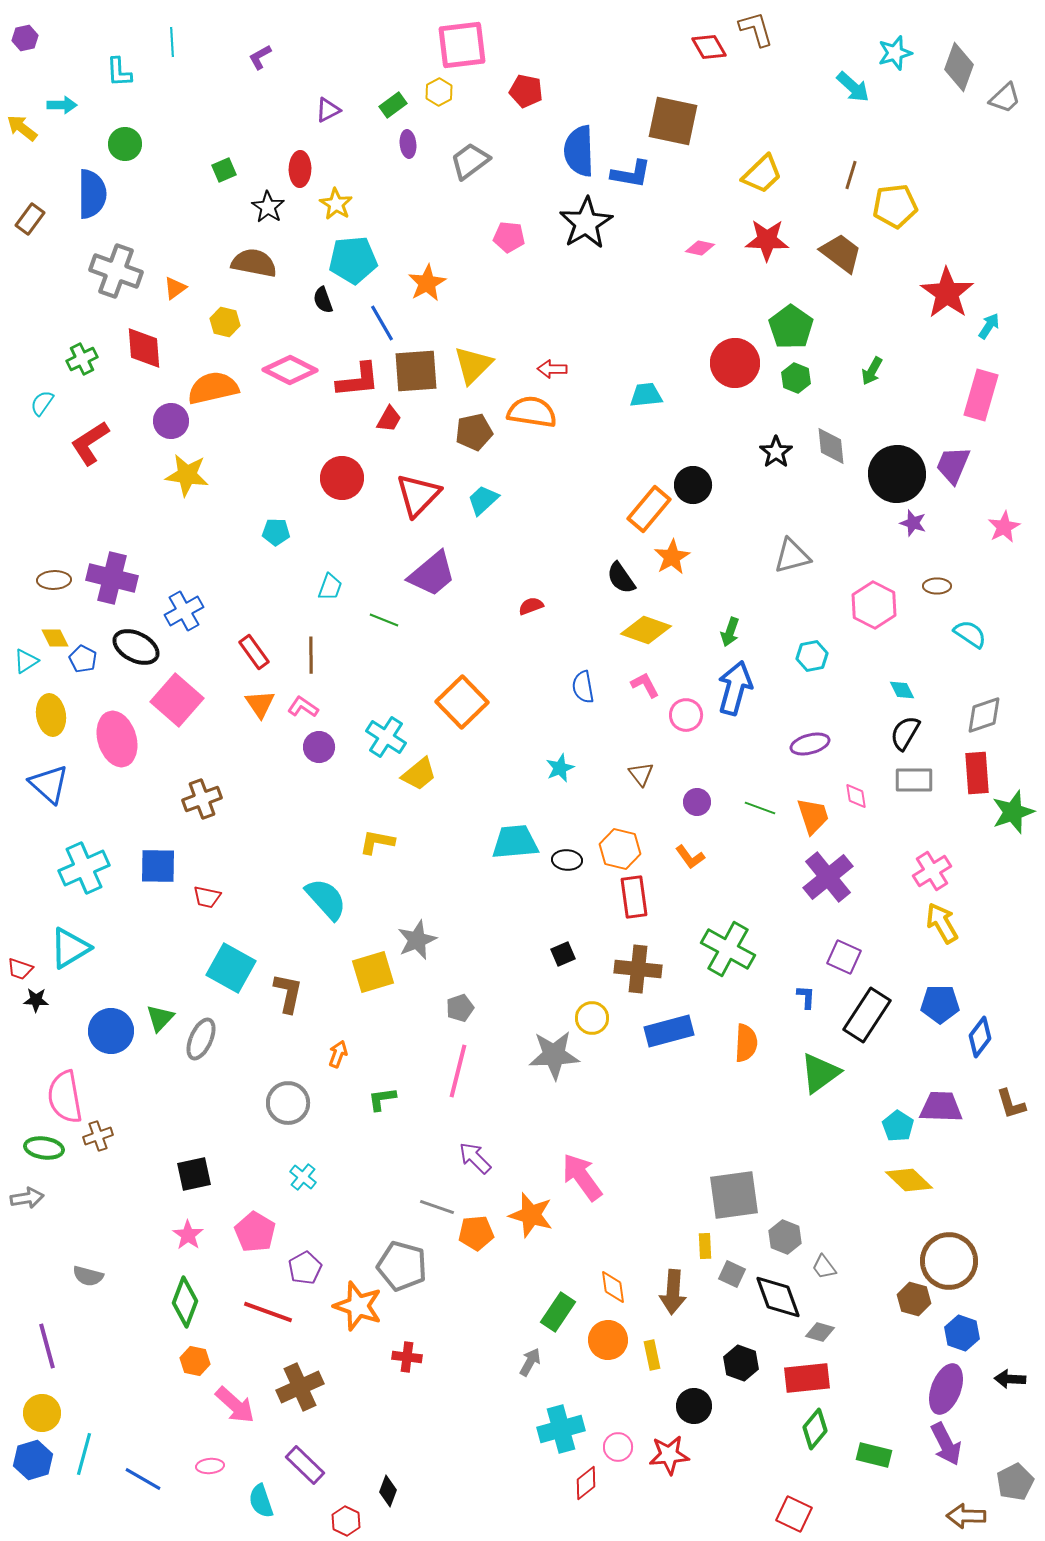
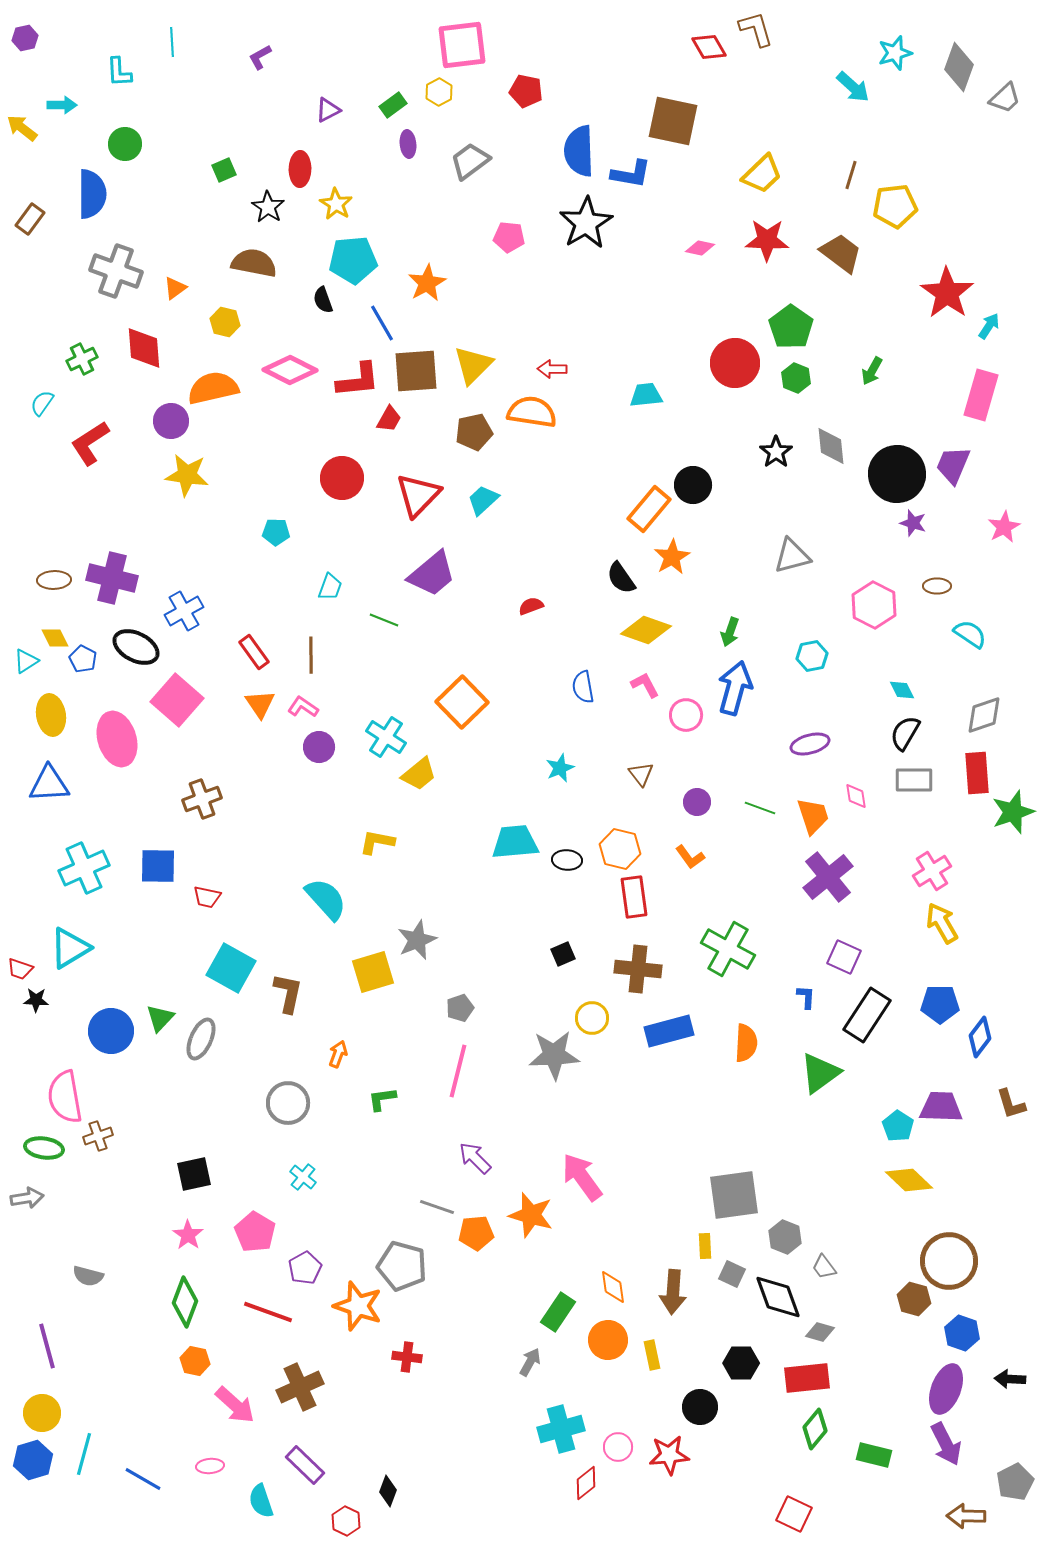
blue triangle at (49, 784): rotated 45 degrees counterclockwise
black hexagon at (741, 1363): rotated 20 degrees counterclockwise
black circle at (694, 1406): moved 6 px right, 1 px down
